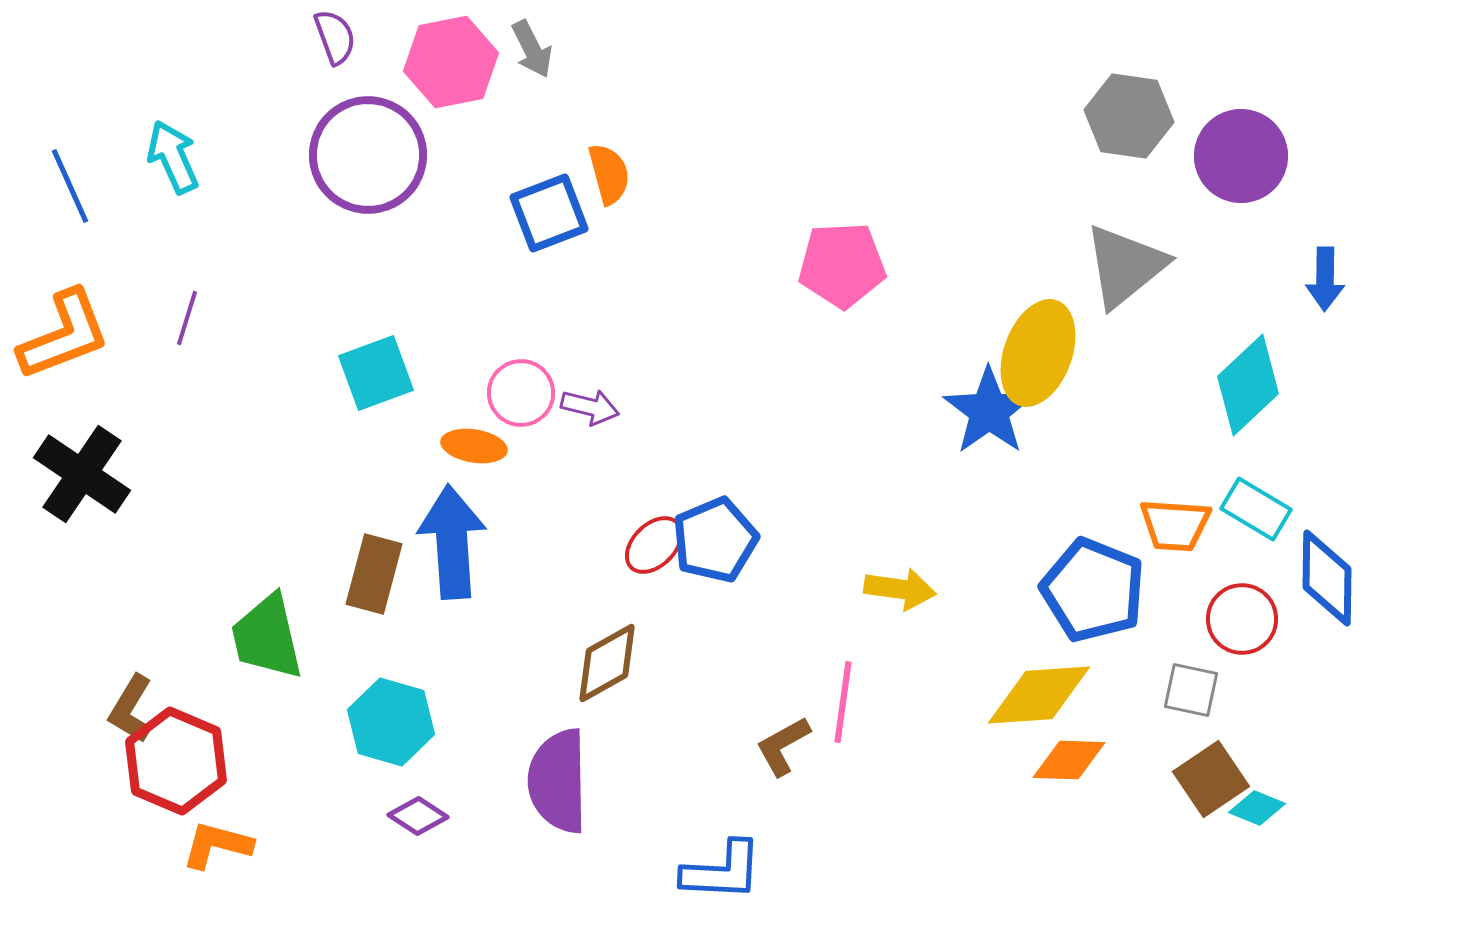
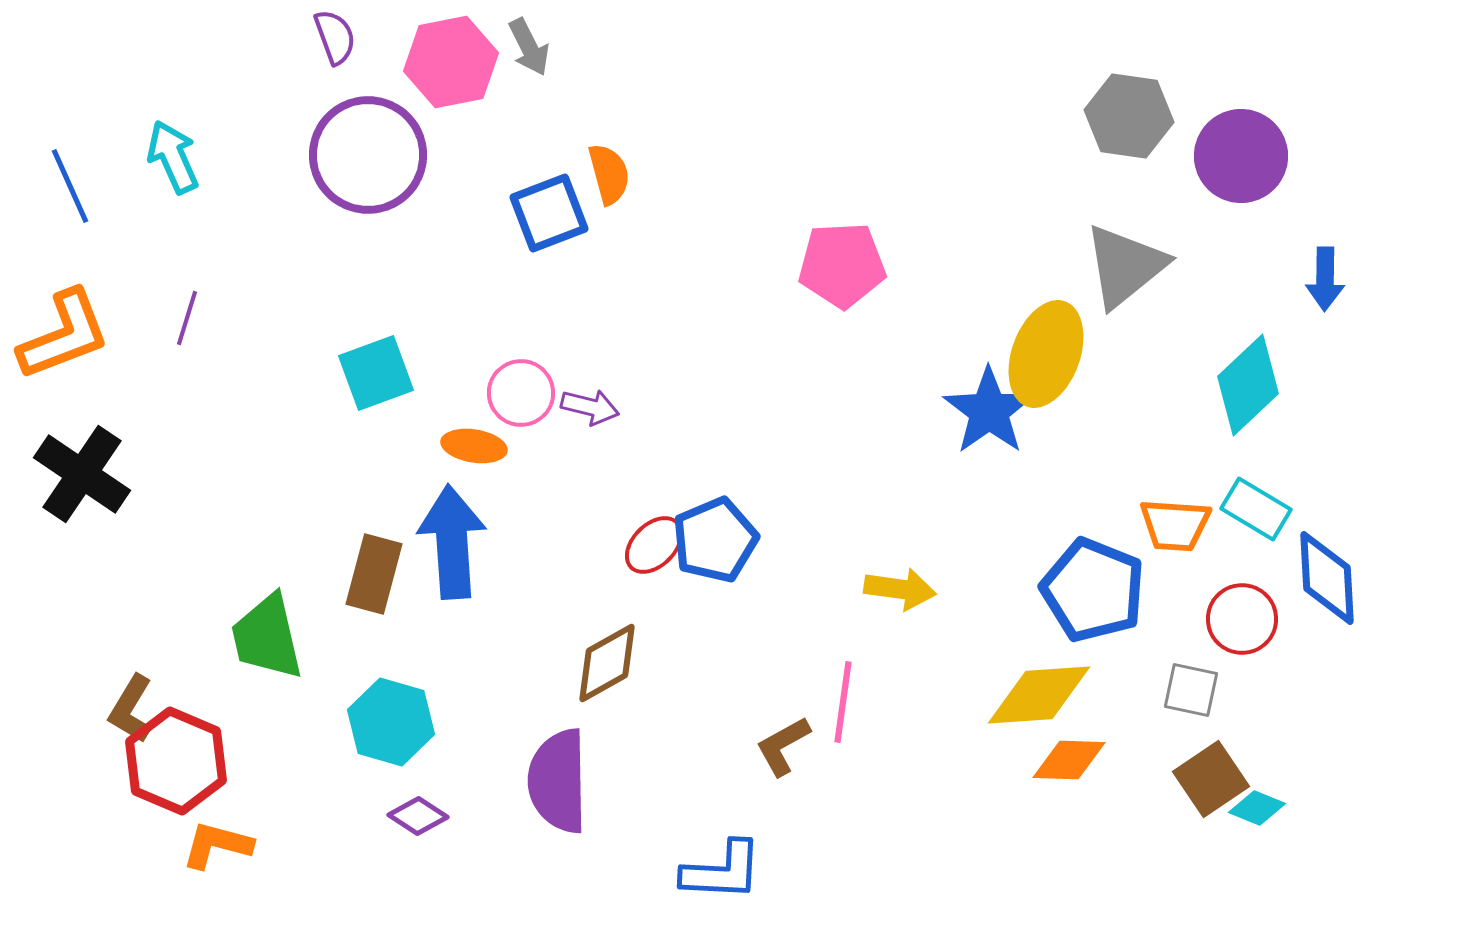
gray arrow at (532, 49): moved 3 px left, 2 px up
yellow ellipse at (1038, 353): moved 8 px right, 1 px down
blue diamond at (1327, 578): rotated 4 degrees counterclockwise
